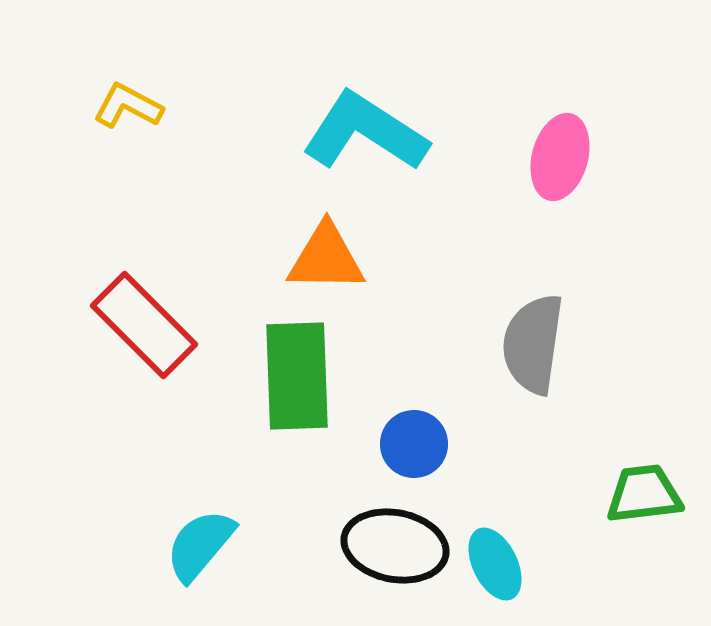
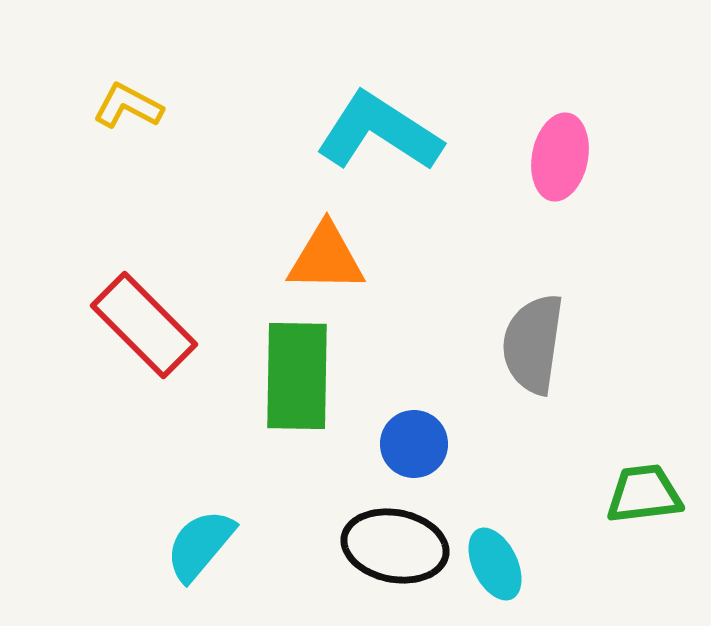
cyan L-shape: moved 14 px right
pink ellipse: rotated 4 degrees counterclockwise
green rectangle: rotated 3 degrees clockwise
